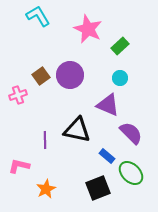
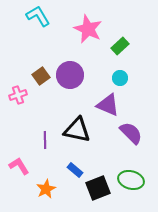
blue rectangle: moved 32 px left, 14 px down
pink L-shape: rotated 45 degrees clockwise
green ellipse: moved 7 px down; rotated 30 degrees counterclockwise
